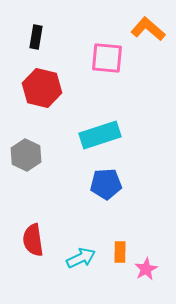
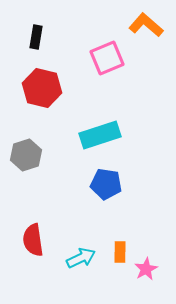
orange L-shape: moved 2 px left, 4 px up
pink square: rotated 28 degrees counterclockwise
gray hexagon: rotated 16 degrees clockwise
blue pentagon: rotated 12 degrees clockwise
